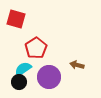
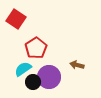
red square: rotated 18 degrees clockwise
black circle: moved 14 px right
